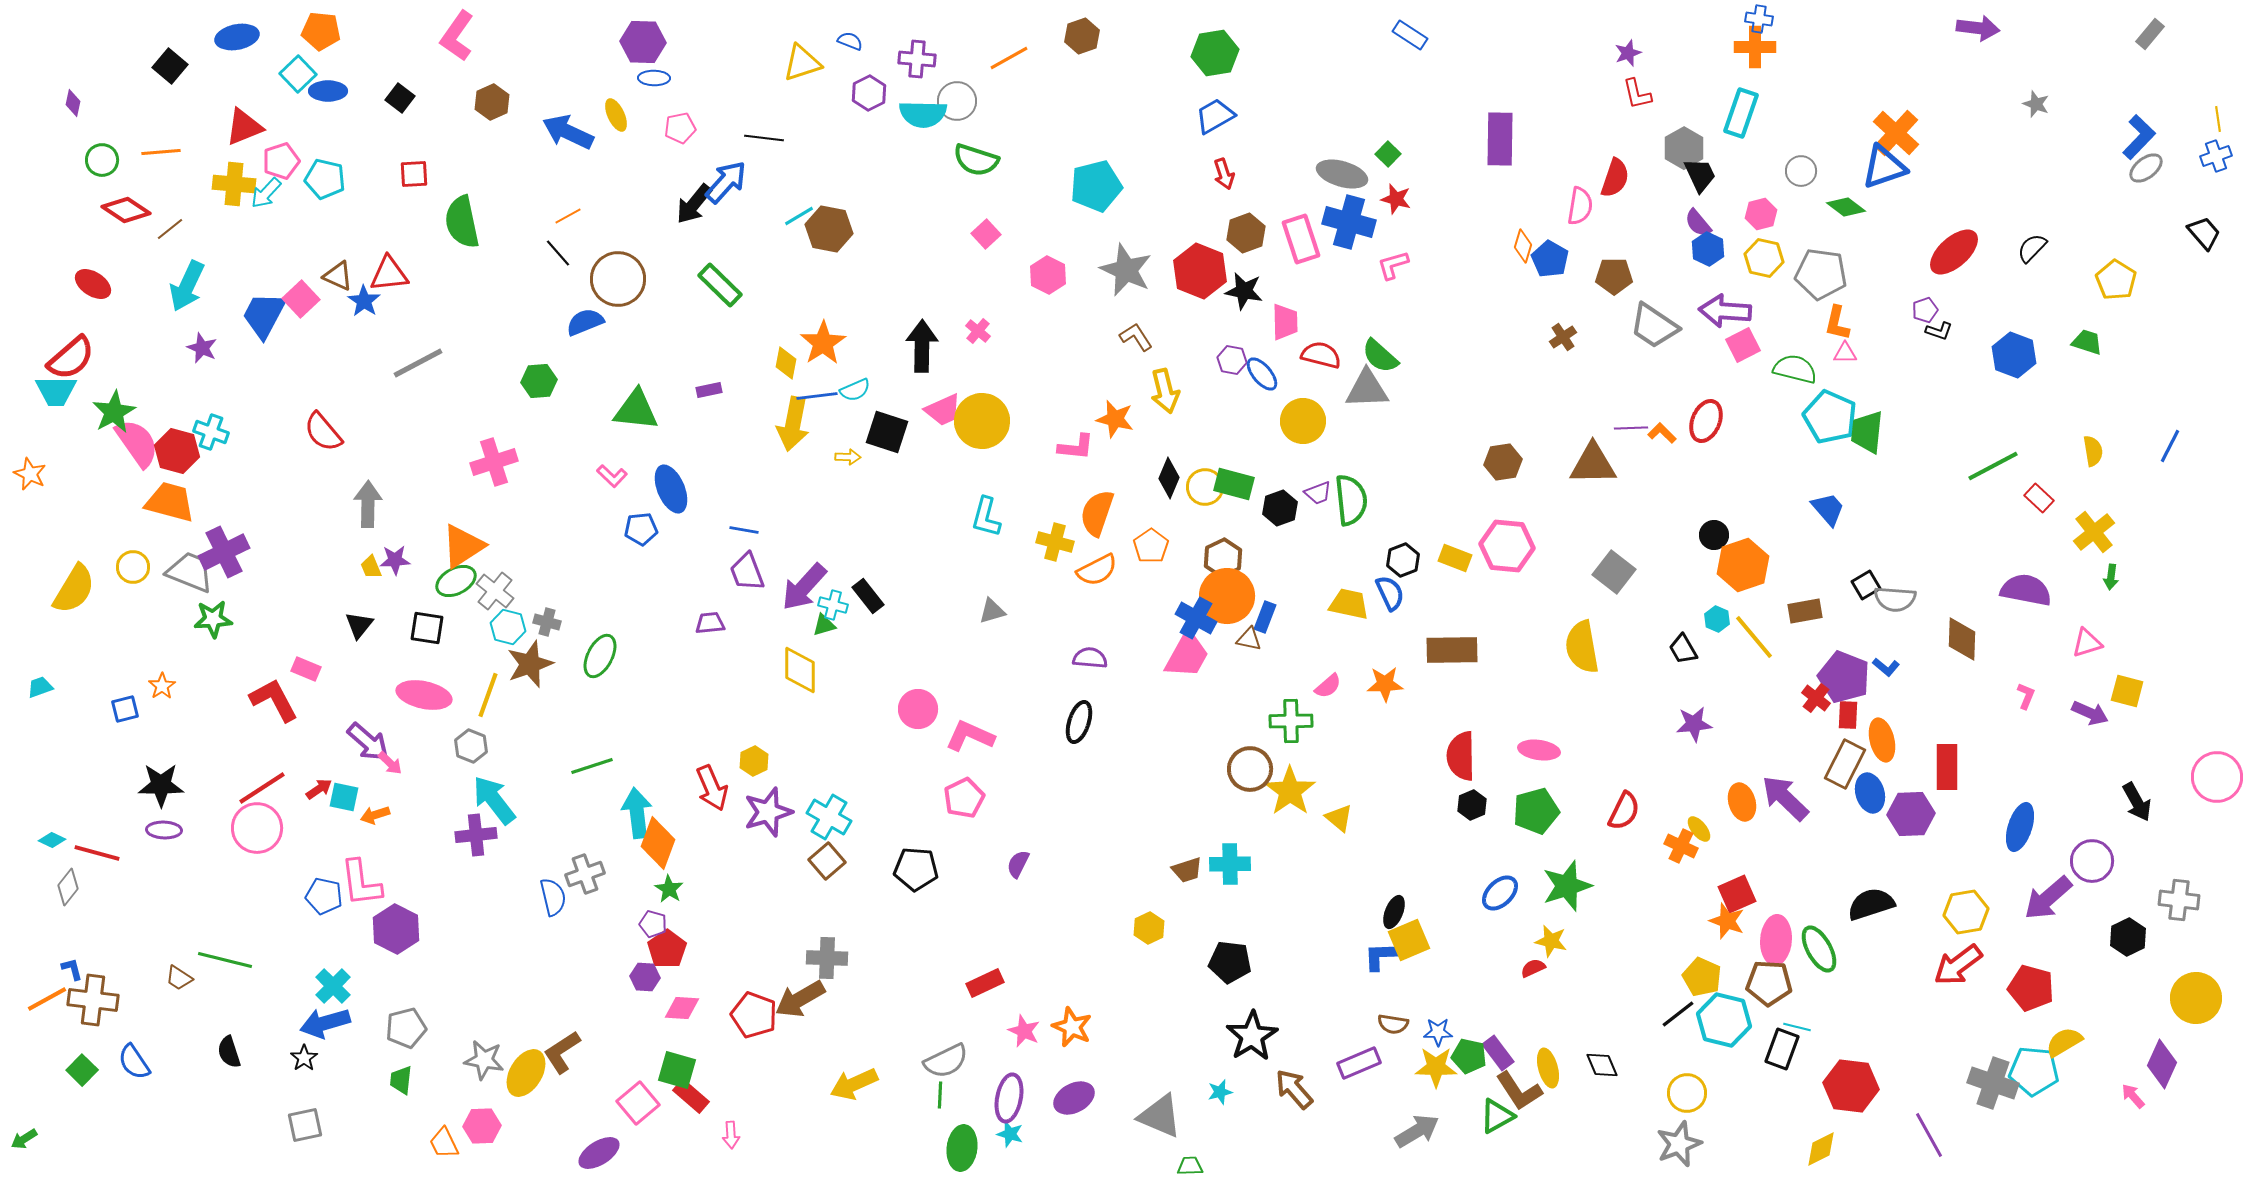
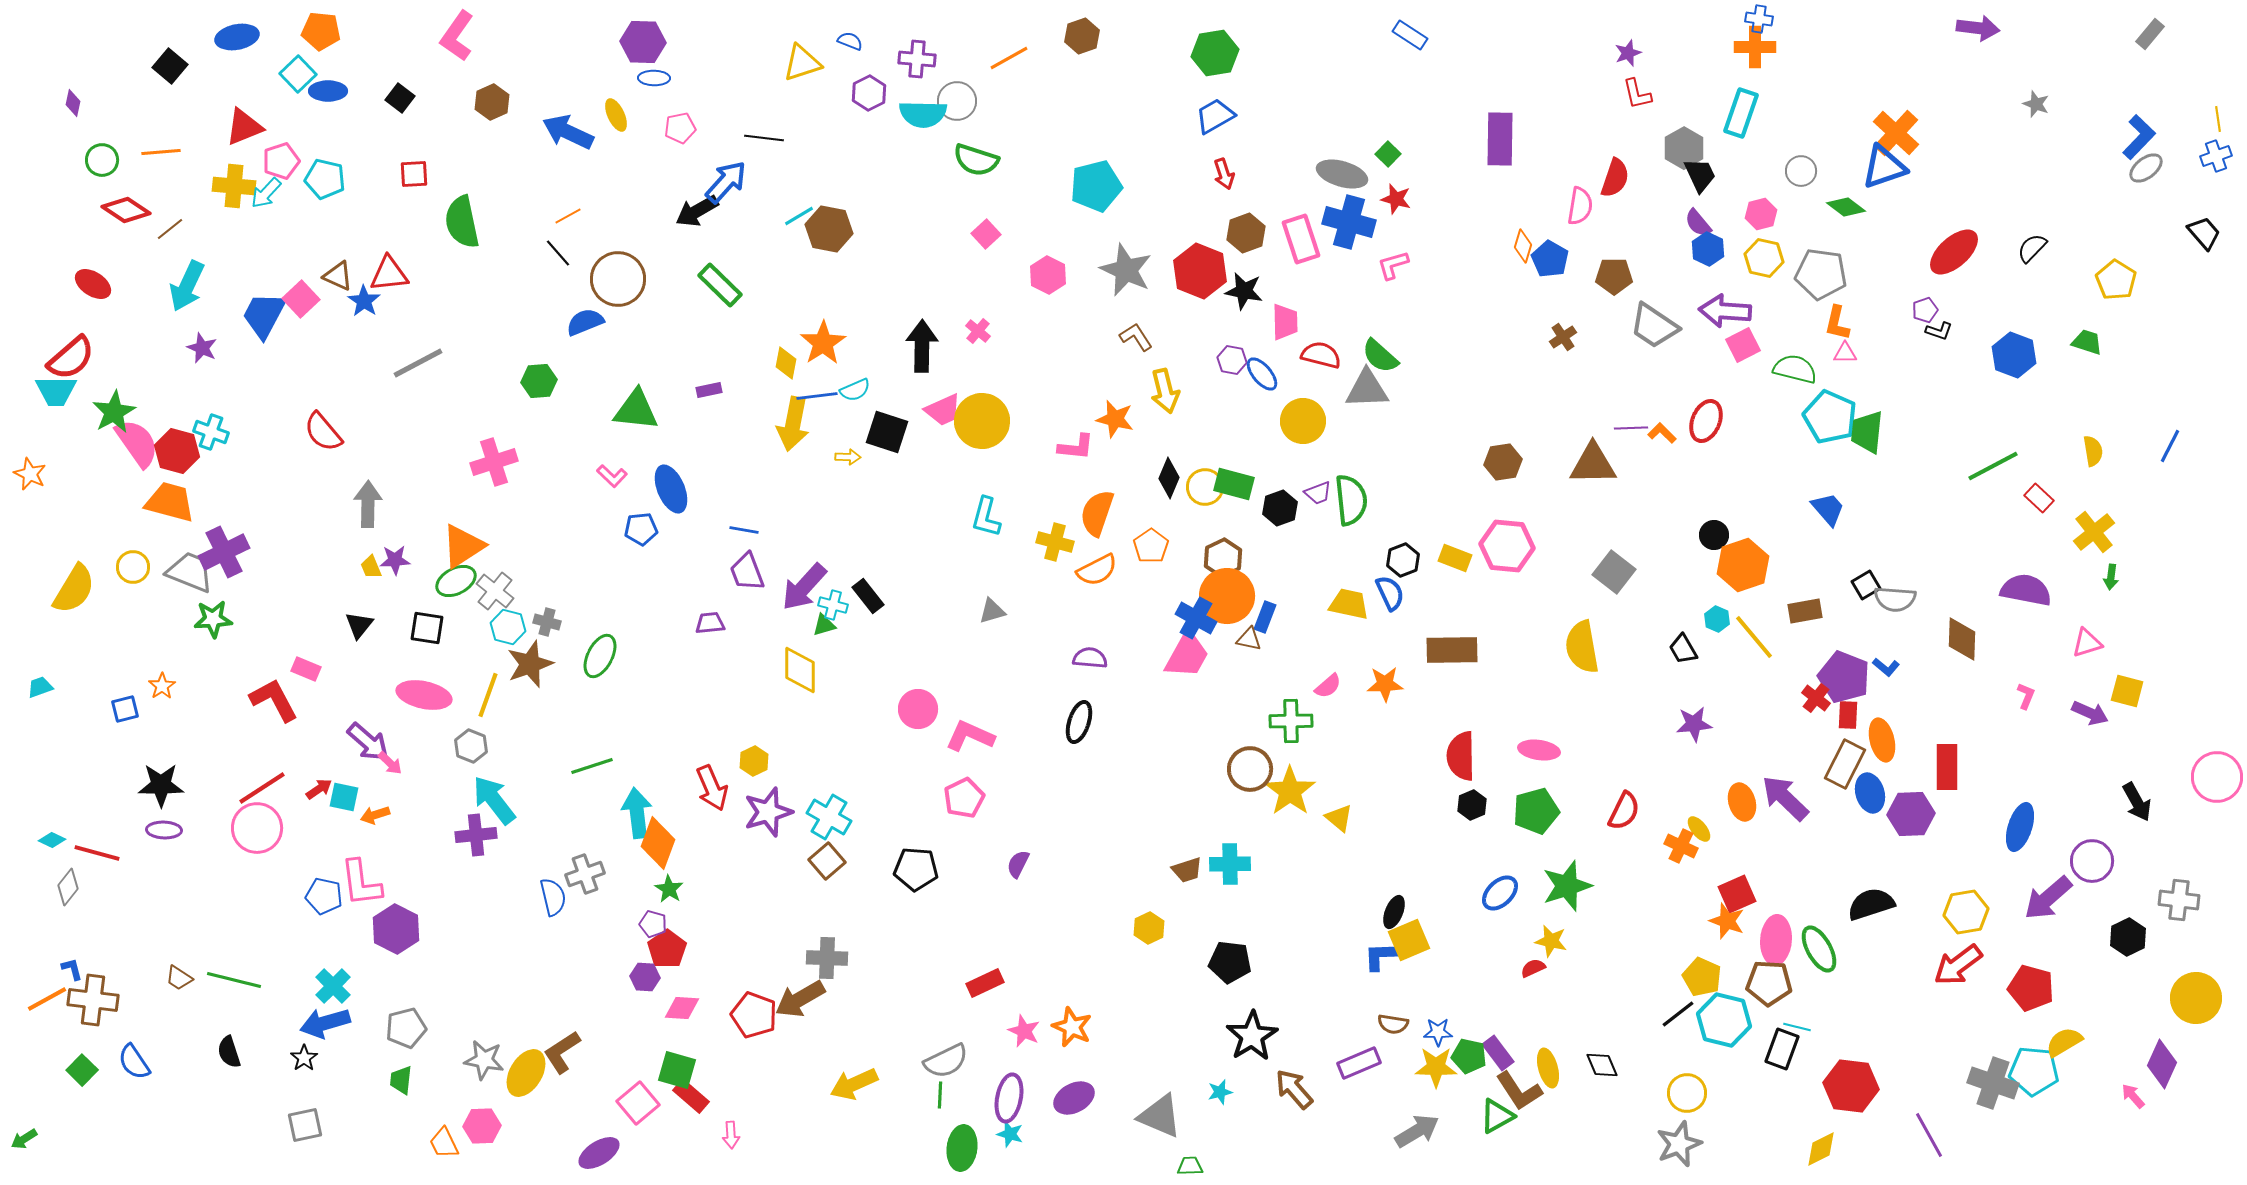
yellow cross at (234, 184): moved 2 px down
black arrow at (694, 204): moved 3 px right, 7 px down; rotated 21 degrees clockwise
green line at (225, 960): moved 9 px right, 20 px down
